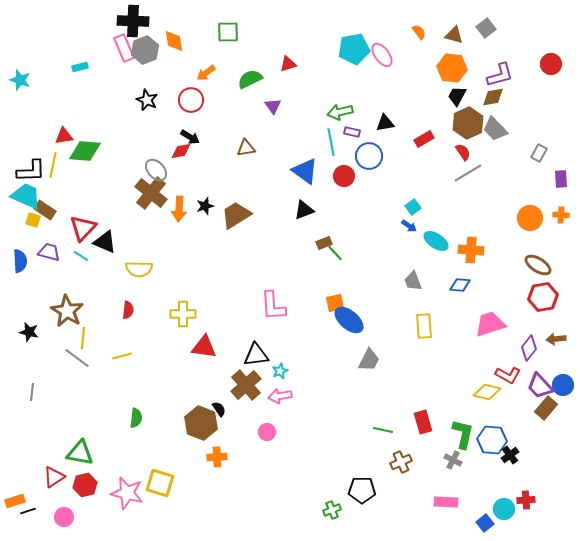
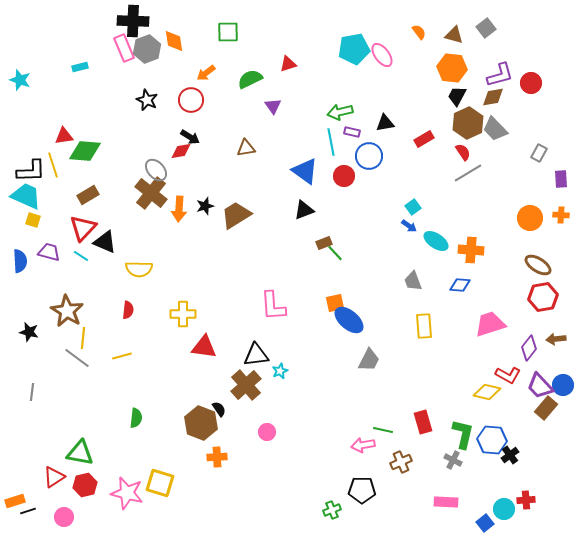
gray hexagon at (145, 50): moved 2 px right, 1 px up
red circle at (551, 64): moved 20 px left, 19 px down
yellow line at (53, 165): rotated 30 degrees counterclockwise
brown rectangle at (45, 210): moved 43 px right, 15 px up; rotated 65 degrees counterclockwise
pink arrow at (280, 396): moved 83 px right, 49 px down
